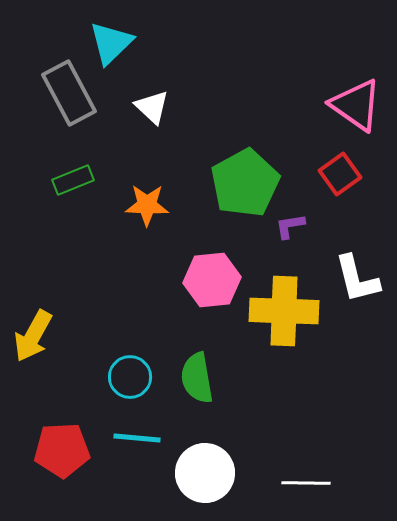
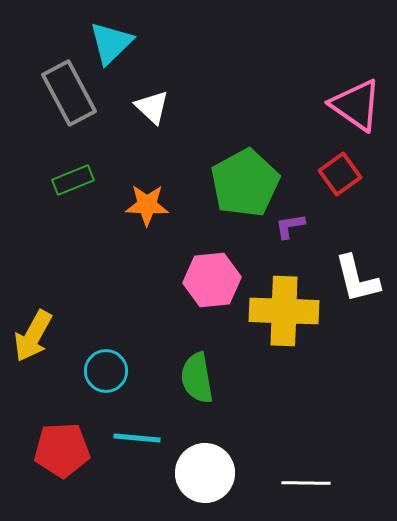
cyan circle: moved 24 px left, 6 px up
